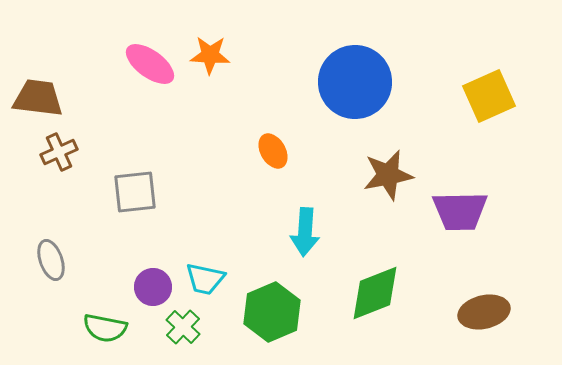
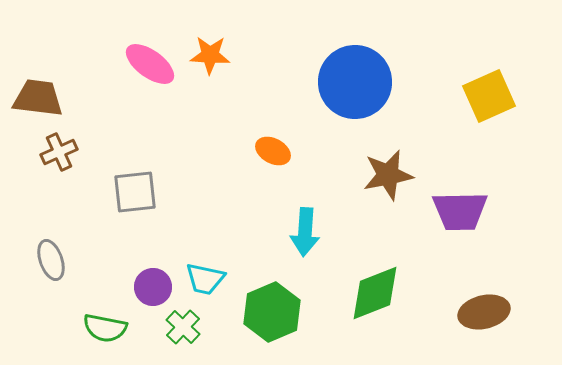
orange ellipse: rotated 32 degrees counterclockwise
